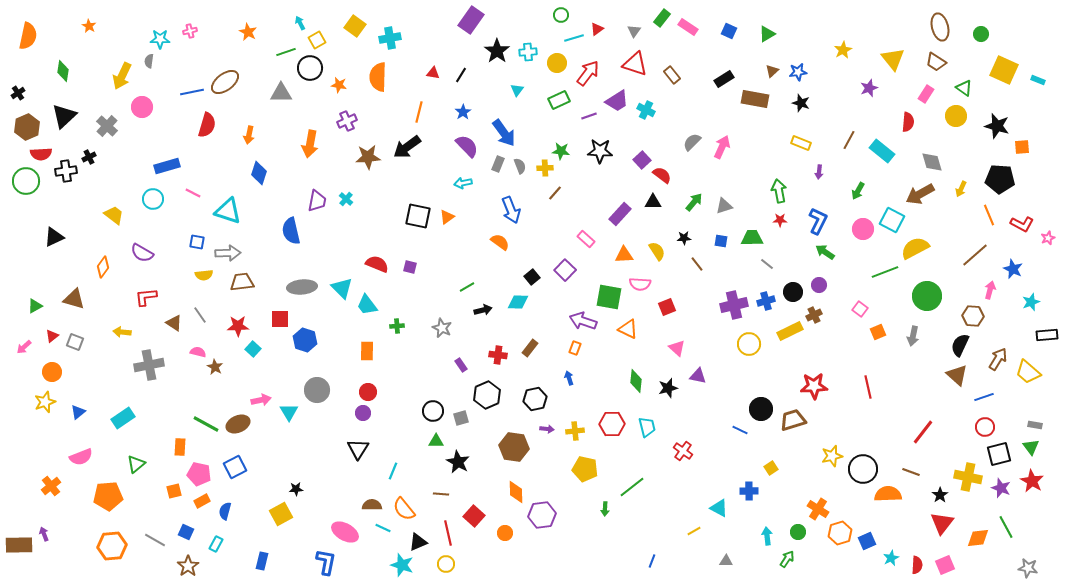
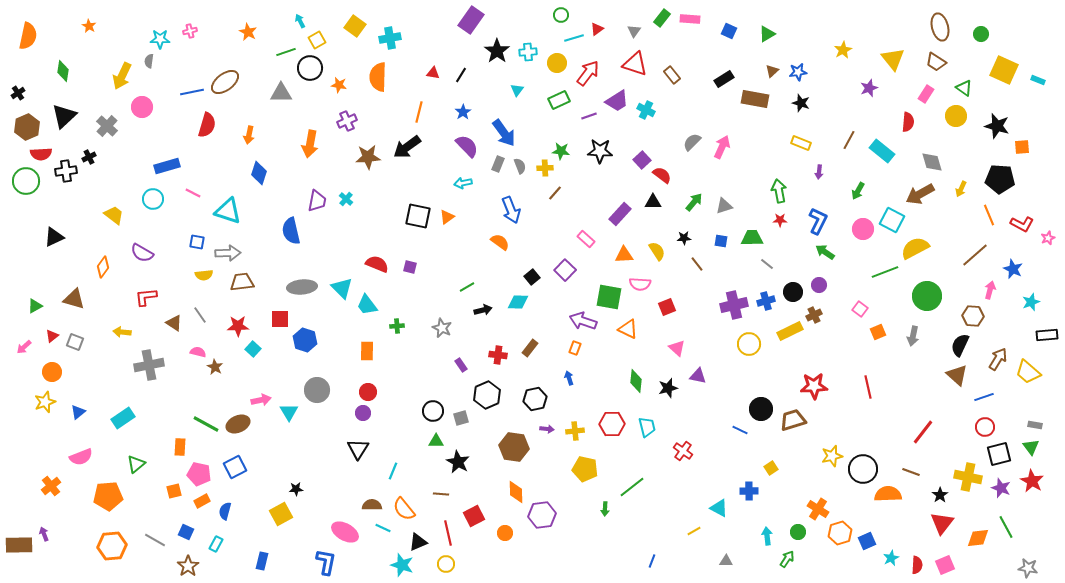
cyan arrow at (300, 23): moved 2 px up
pink rectangle at (688, 27): moved 2 px right, 8 px up; rotated 30 degrees counterclockwise
red square at (474, 516): rotated 20 degrees clockwise
